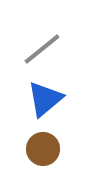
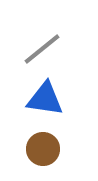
blue triangle: rotated 48 degrees clockwise
